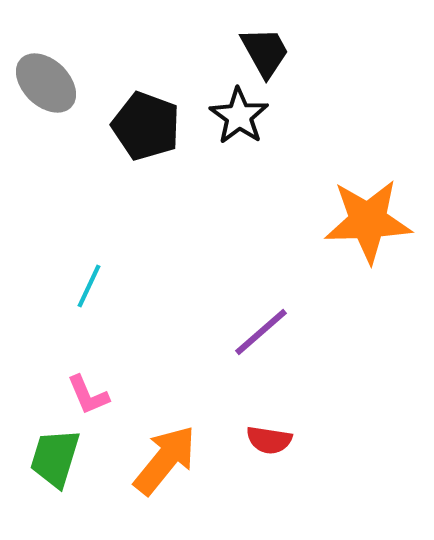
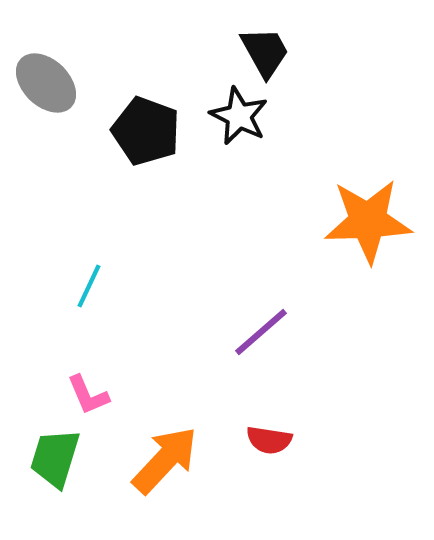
black star: rotated 8 degrees counterclockwise
black pentagon: moved 5 px down
orange arrow: rotated 4 degrees clockwise
